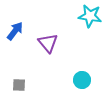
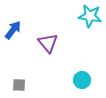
blue arrow: moved 2 px left, 1 px up
